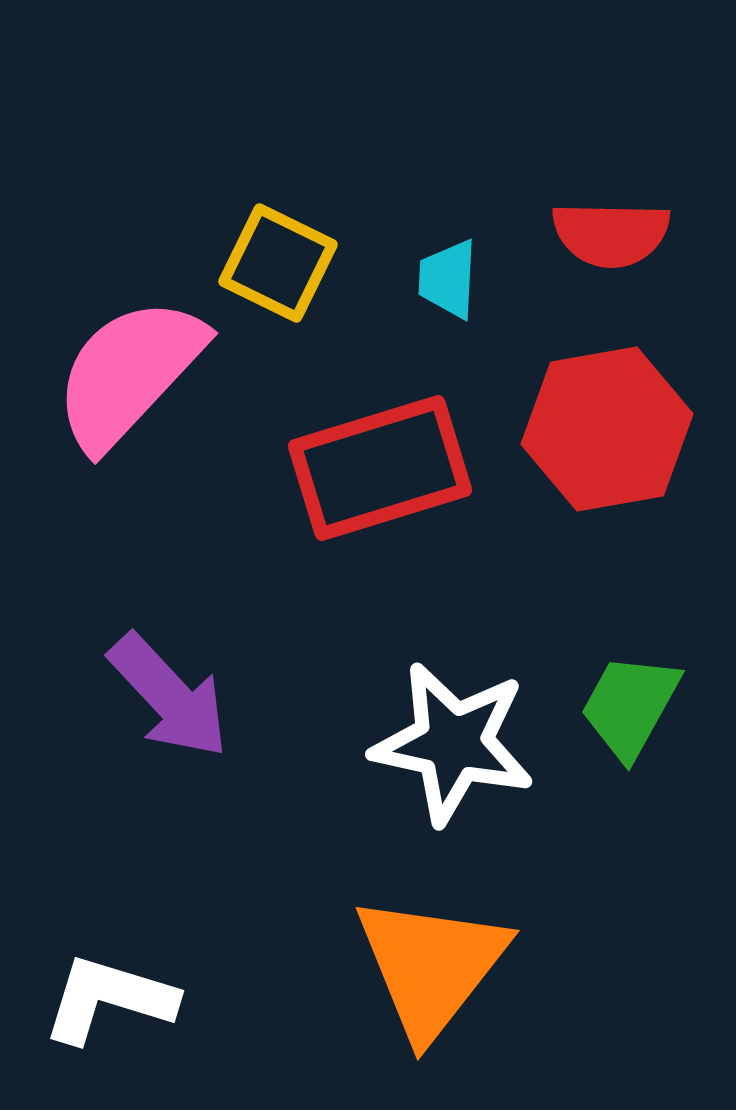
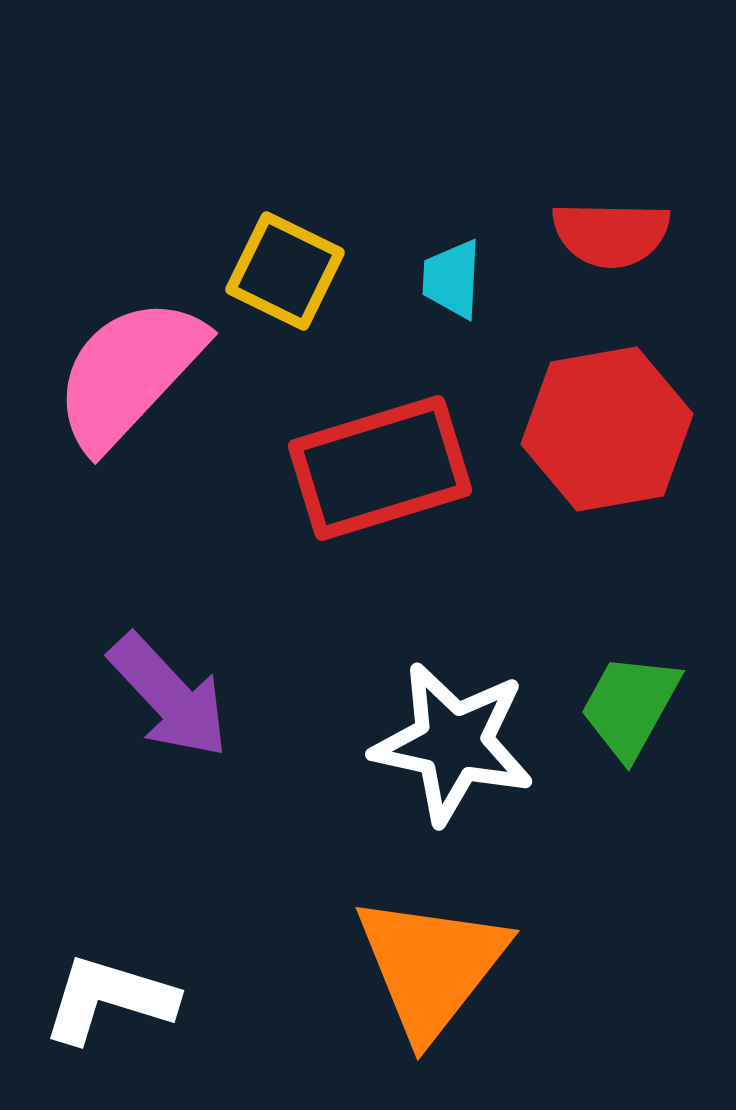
yellow square: moved 7 px right, 8 px down
cyan trapezoid: moved 4 px right
